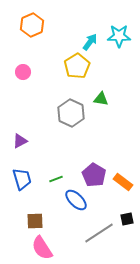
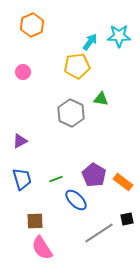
yellow pentagon: rotated 25 degrees clockwise
